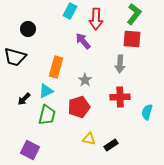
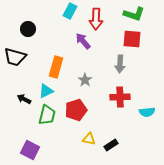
green L-shape: rotated 70 degrees clockwise
black arrow: rotated 72 degrees clockwise
red pentagon: moved 3 px left, 3 px down
cyan semicircle: rotated 112 degrees counterclockwise
